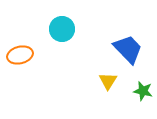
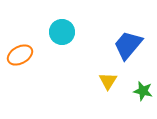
cyan circle: moved 3 px down
blue trapezoid: moved 4 px up; rotated 96 degrees counterclockwise
orange ellipse: rotated 15 degrees counterclockwise
